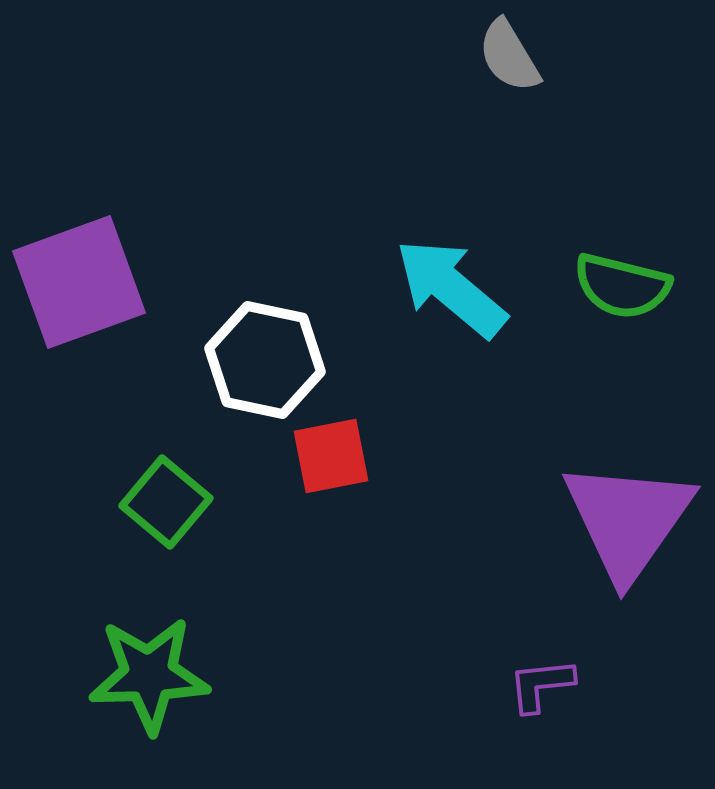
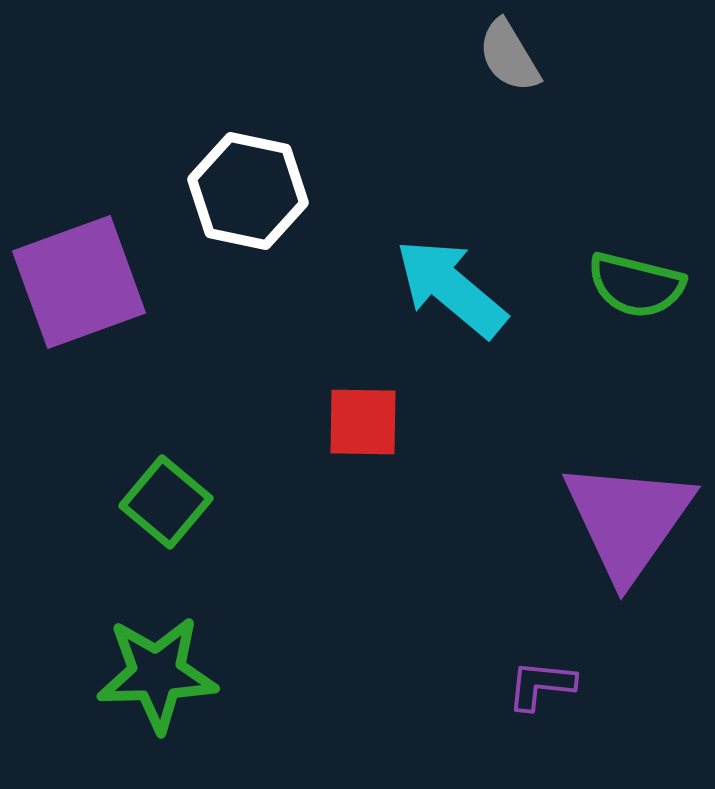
green semicircle: moved 14 px right, 1 px up
white hexagon: moved 17 px left, 169 px up
red square: moved 32 px right, 34 px up; rotated 12 degrees clockwise
green star: moved 8 px right, 1 px up
purple L-shape: rotated 12 degrees clockwise
